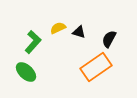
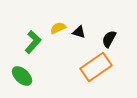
green ellipse: moved 4 px left, 4 px down
